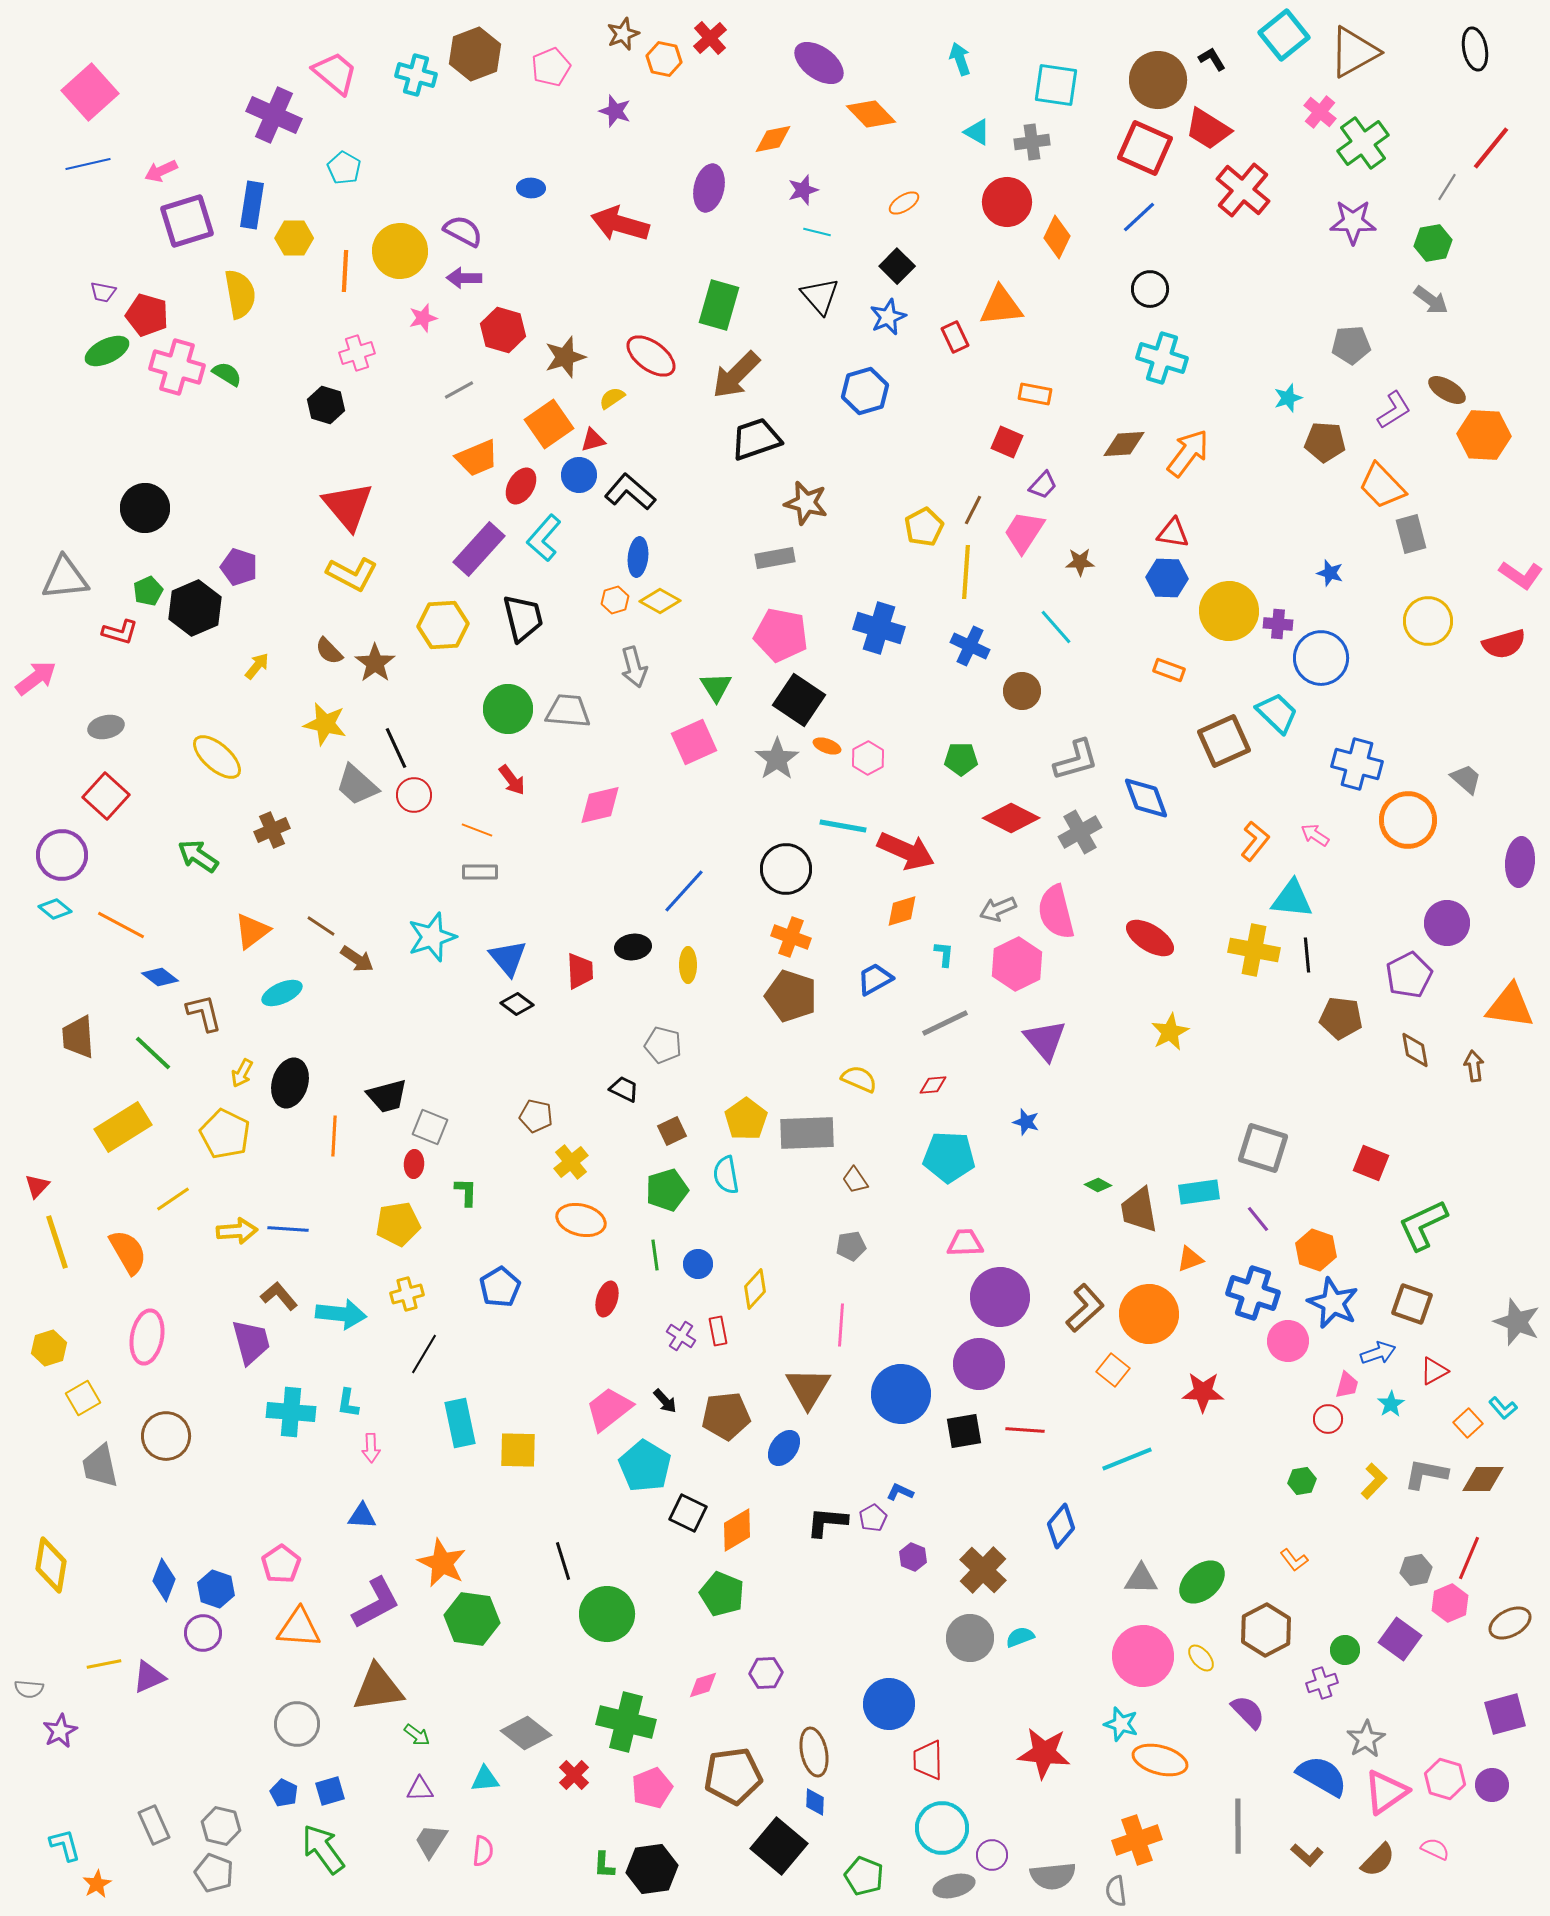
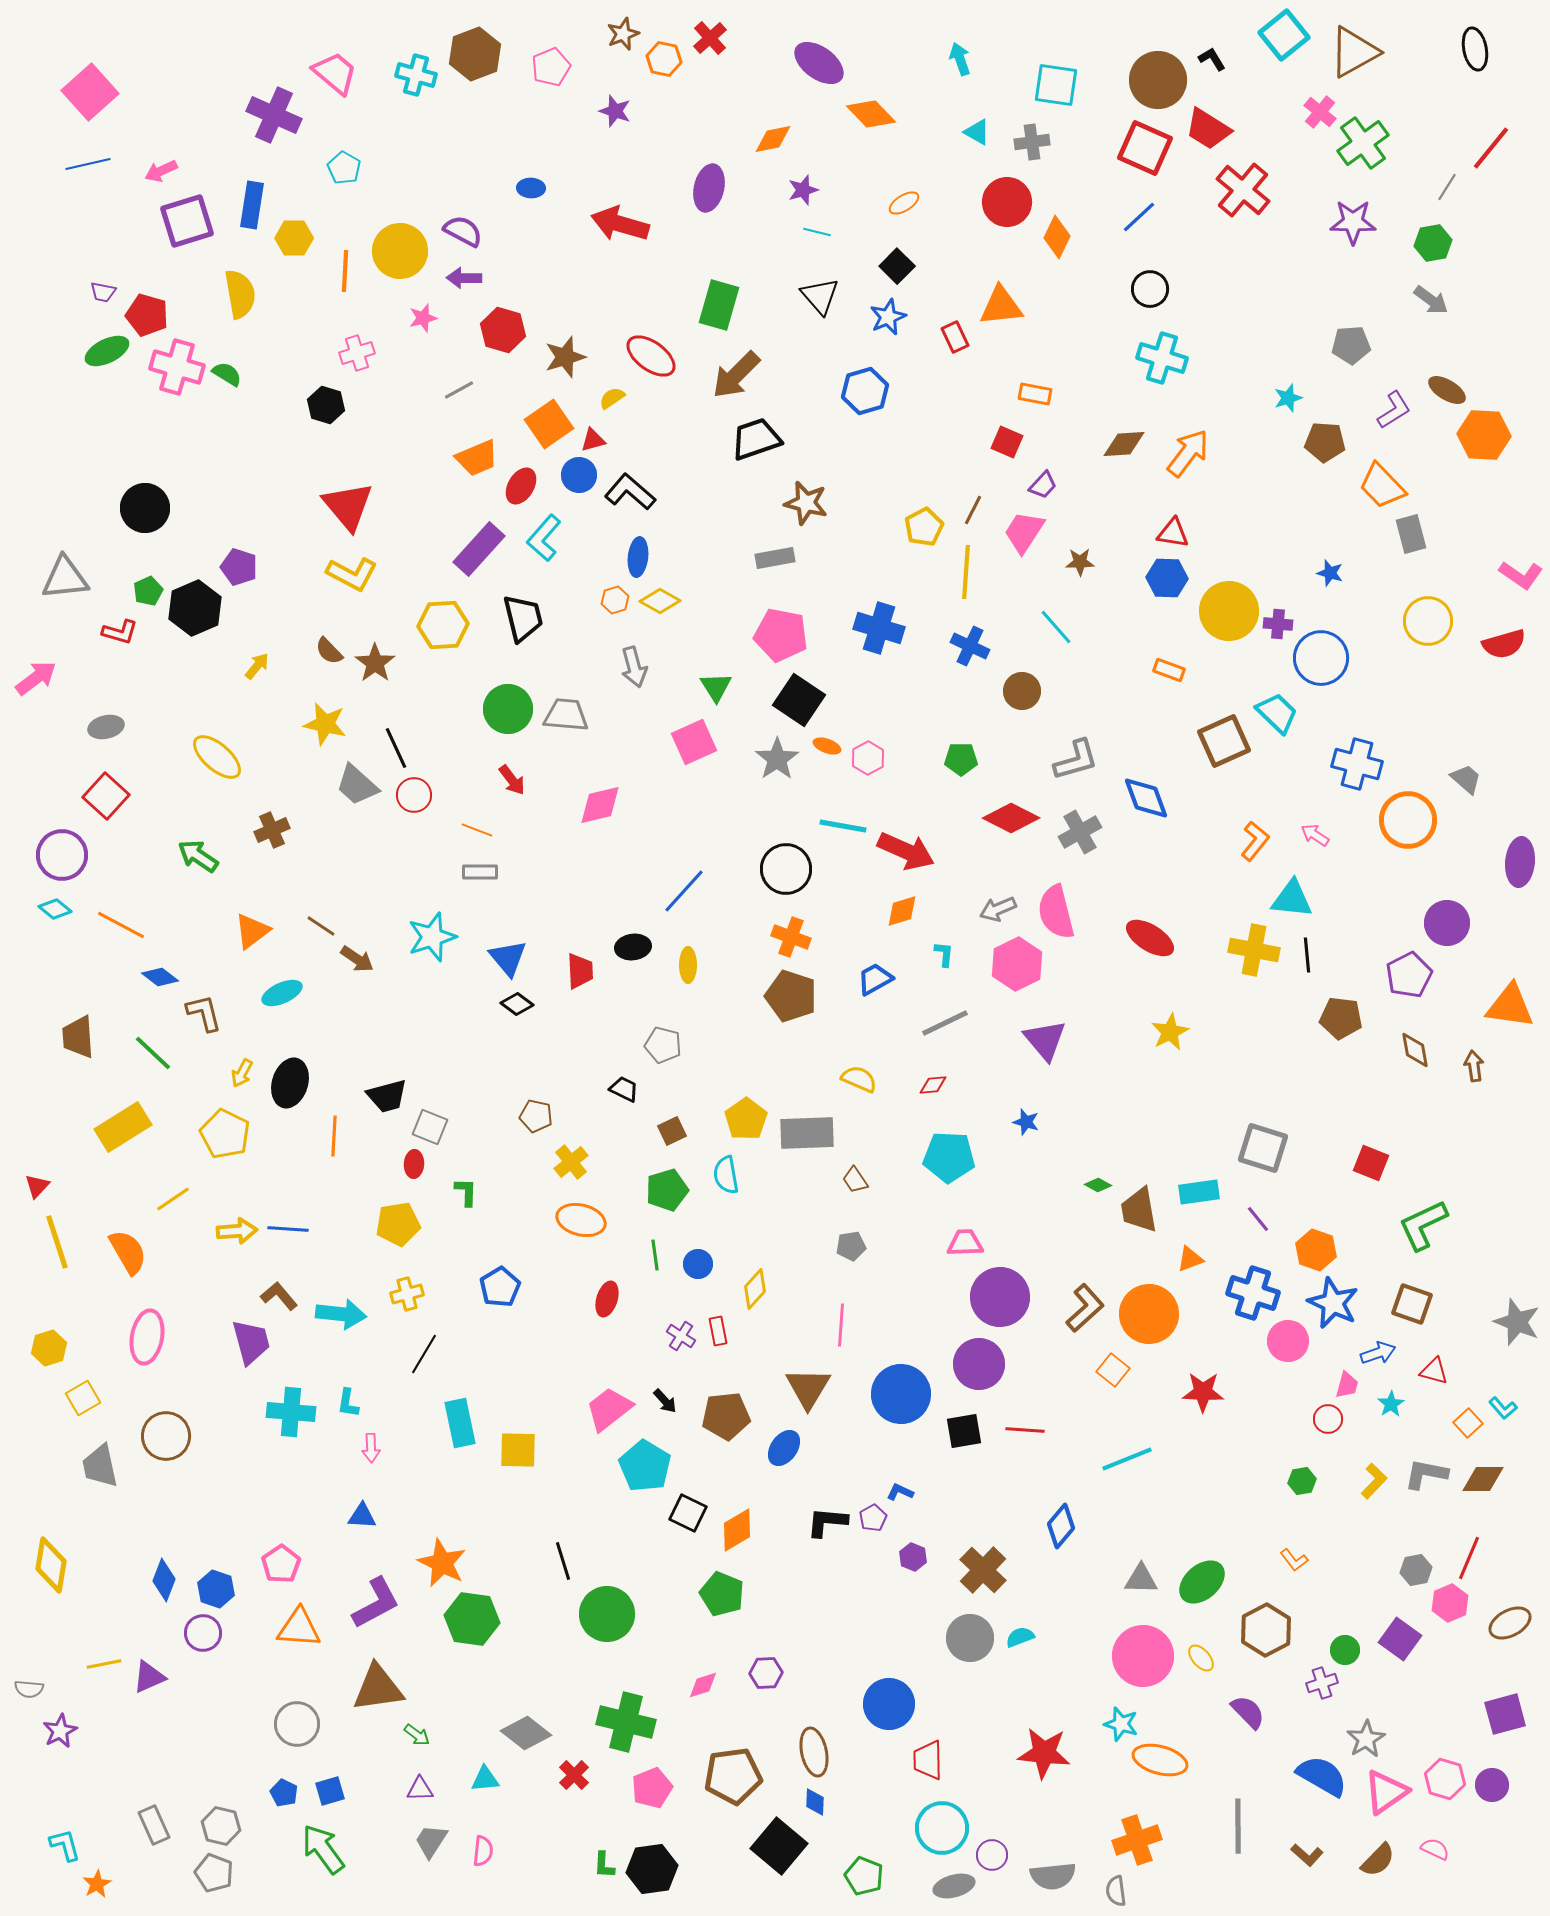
gray trapezoid at (568, 711): moved 2 px left, 4 px down
red triangle at (1434, 1371): rotated 44 degrees clockwise
